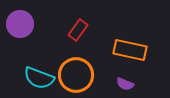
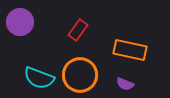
purple circle: moved 2 px up
orange circle: moved 4 px right
